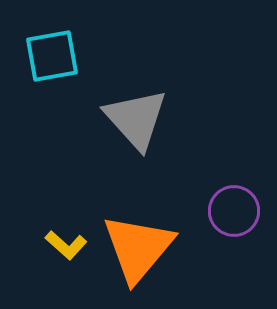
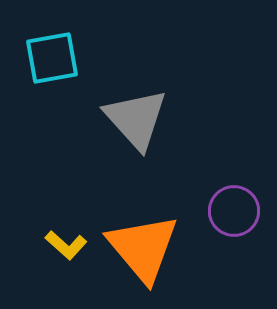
cyan square: moved 2 px down
orange triangle: moved 5 px right; rotated 20 degrees counterclockwise
